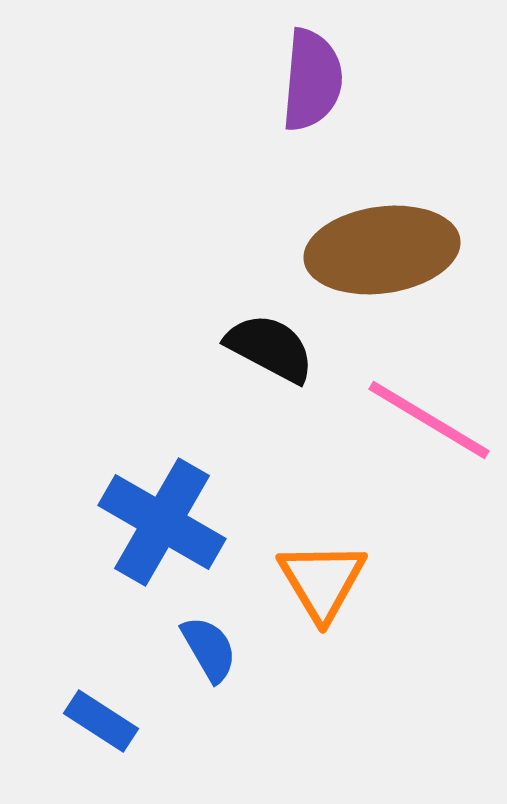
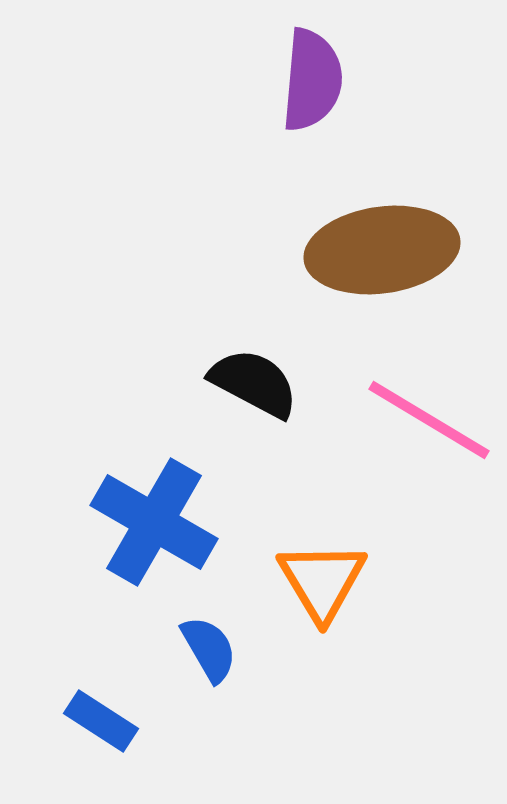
black semicircle: moved 16 px left, 35 px down
blue cross: moved 8 px left
